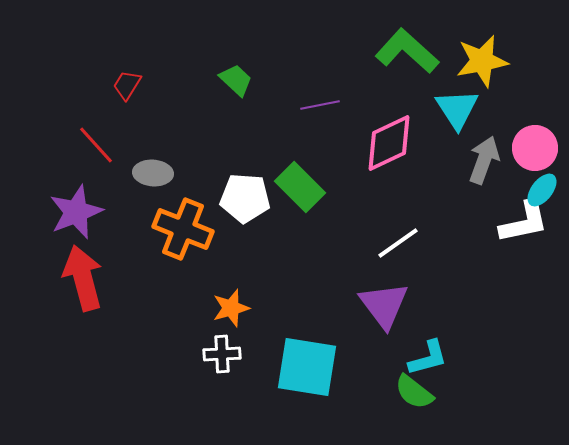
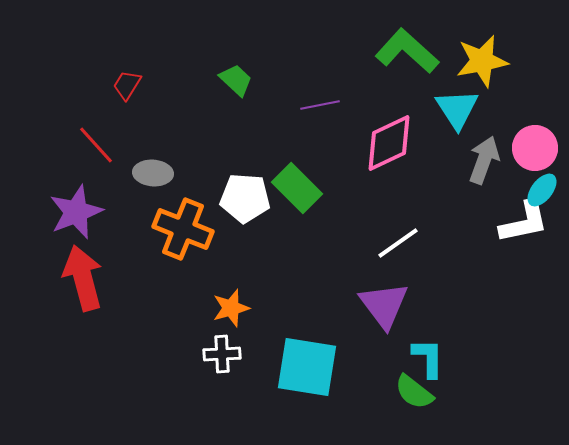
green rectangle: moved 3 px left, 1 px down
cyan L-shape: rotated 75 degrees counterclockwise
